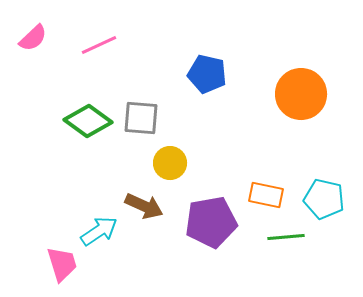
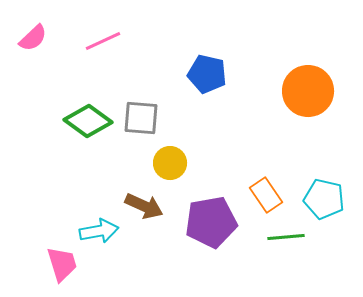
pink line: moved 4 px right, 4 px up
orange circle: moved 7 px right, 3 px up
orange rectangle: rotated 44 degrees clockwise
cyan arrow: rotated 24 degrees clockwise
